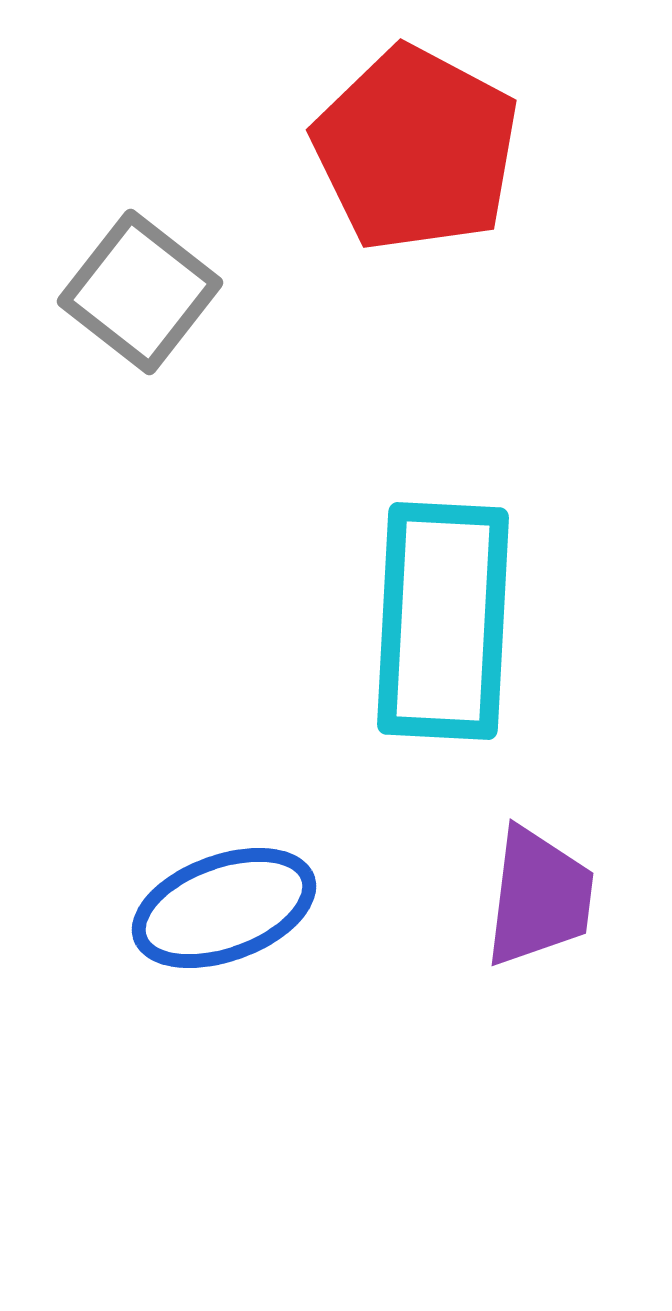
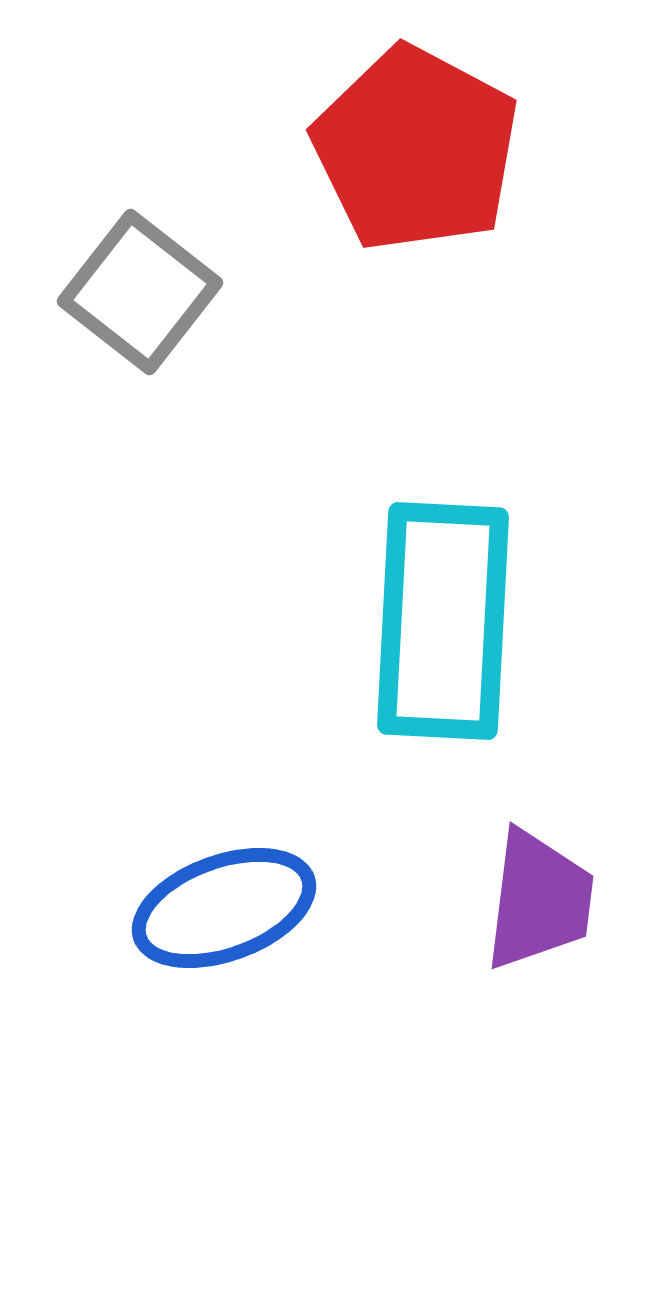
purple trapezoid: moved 3 px down
